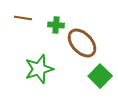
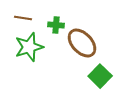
green star: moved 10 px left, 22 px up
